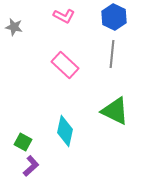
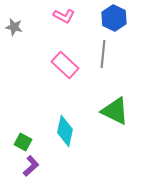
blue hexagon: moved 1 px down
gray line: moved 9 px left
